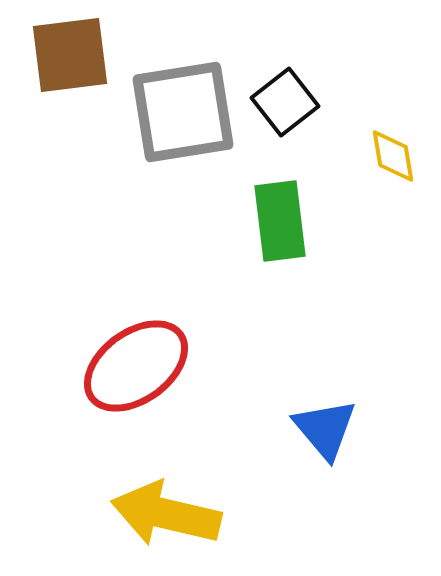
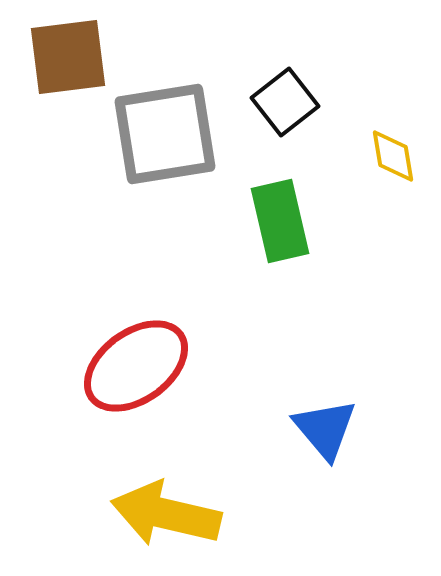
brown square: moved 2 px left, 2 px down
gray square: moved 18 px left, 22 px down
green rectangle: rotated 6 degrees counterclockwise
